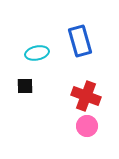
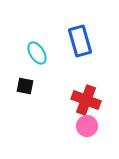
cyan ellipse: rotated 70 degrees clockwise
black square: rotated 12 degrees clockwise
red cross: moved 4 px down
